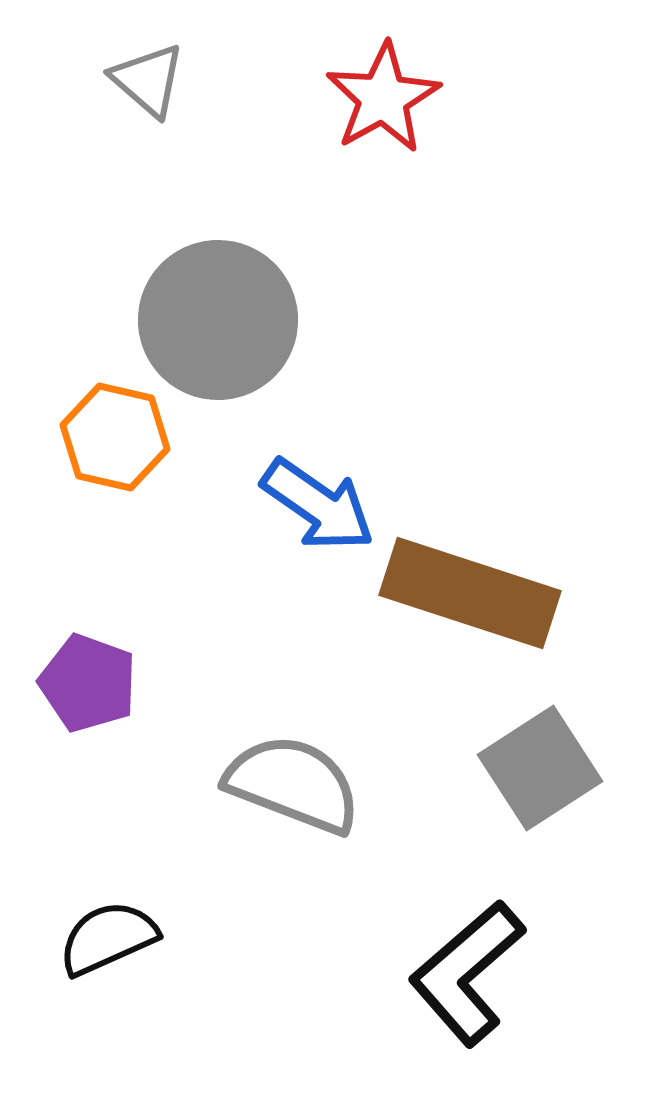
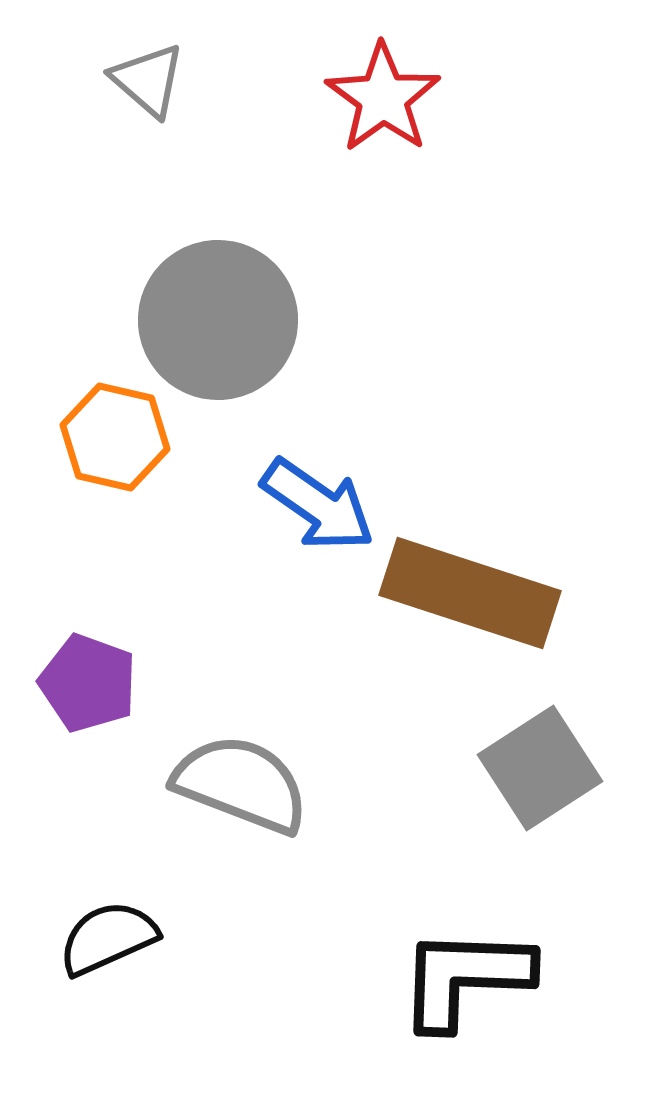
red star: rotated 7 degrees counterclockwise
gray semicircle: moved 52 px left
black L-shape: moved 2 px left, 5 px down; rotated 43 degrees clockwise
